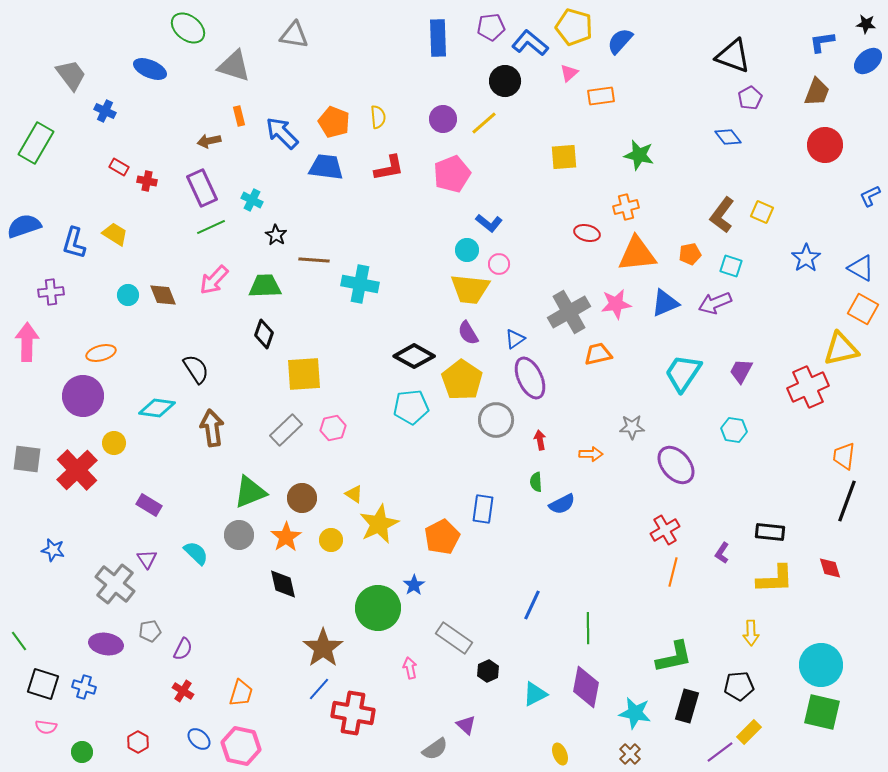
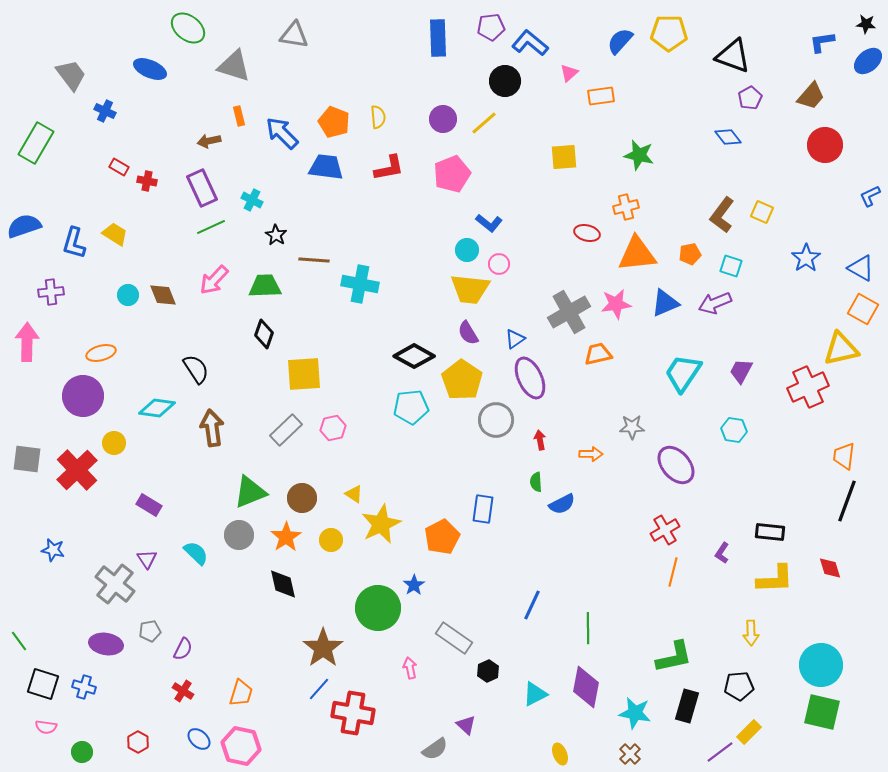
yellow pentagon at (574, 27): moved 95 px right, 6 px down; rotated 15 degrees counterclockwise
brown trapezoid at (817, 92): moved 6 px left, 4 px down; rotated 20 degrees clockwise
yellow star at (379, 524): moved 2 px right
